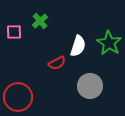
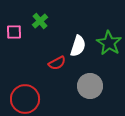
red circle: moved 7 px right, 2 px down
